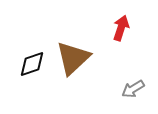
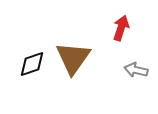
brown triangle: rotated 12 degrees counterclockwise
gray arrow: moved 3 px right, 19 px up; rotated 45 degrees clockwise
